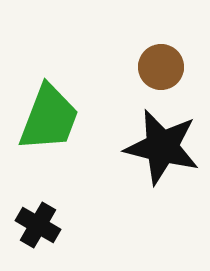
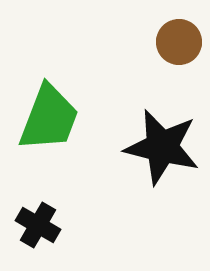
brown circle: moved 18 px right, 25 px up
